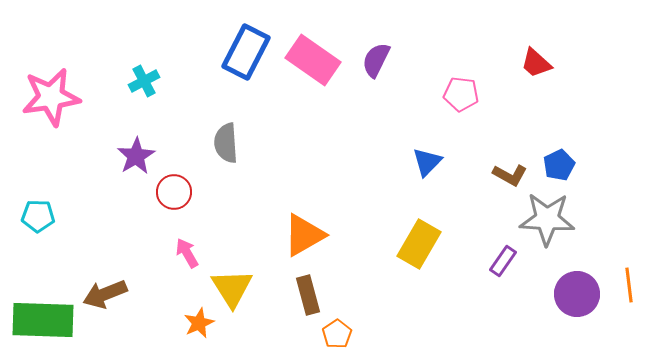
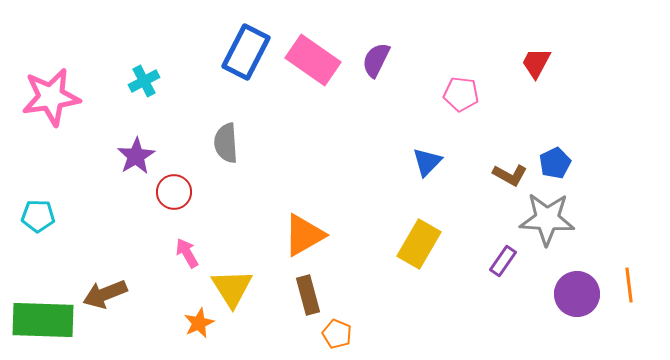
red trapezoid: rotated 76 degrees clockwise
blue pentagon: moved 4 px left, 2 px up
orange pentagon: rotated 16 degrees counterclockwise
